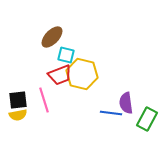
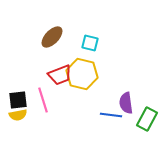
cyan square: moved 24 px right, 12 px up
pink line: moved 1 px left
blue line: moved 2 px down
